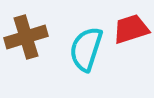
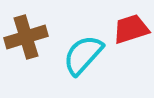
cyan semicircle: moved 3 px left, 6 px down; rotated 24 degrees clockwise
